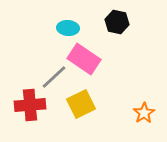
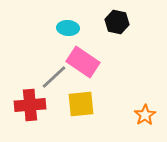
pink rectangle: moved 1 px left, 3 px down
yellow square: rotated 20 degrees clockwise
orange star: moved 1 px right, 2 px down
